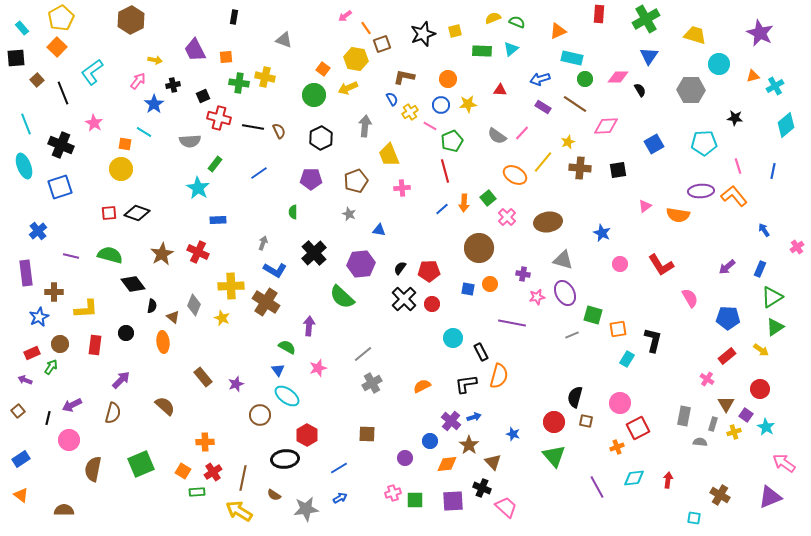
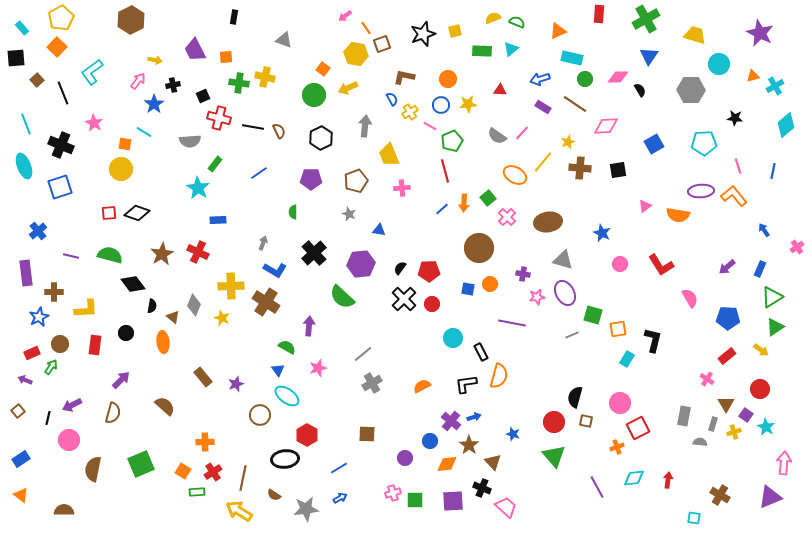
yellow hexagon at (356, 59): moved 5 px up
pink arrow at (784, 463): rotated 60 degrees clockwise
